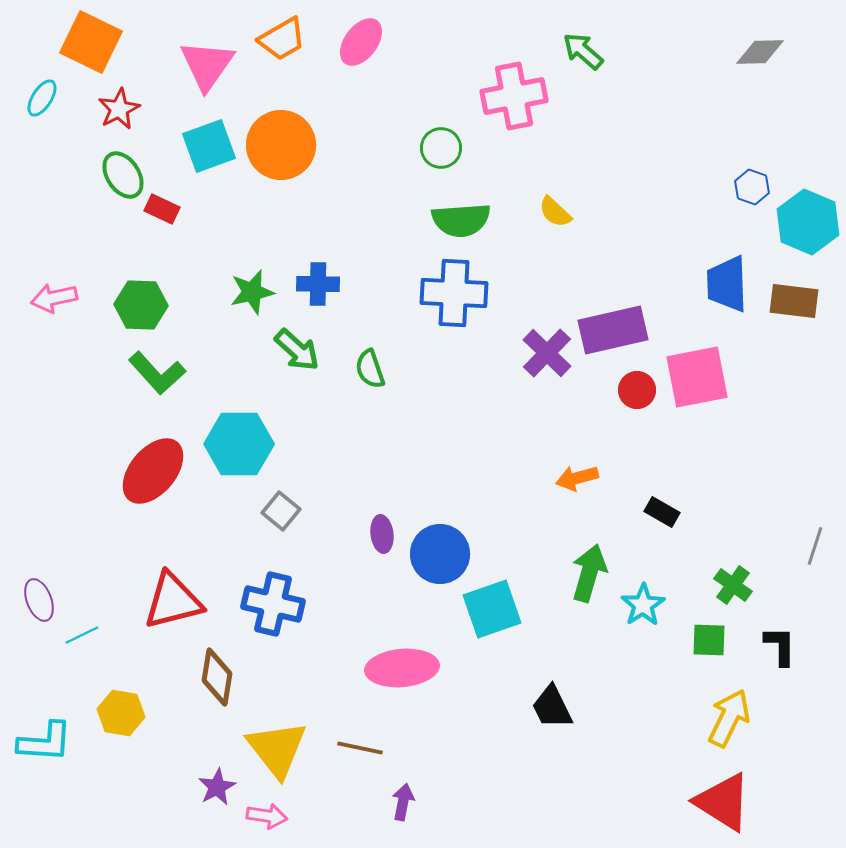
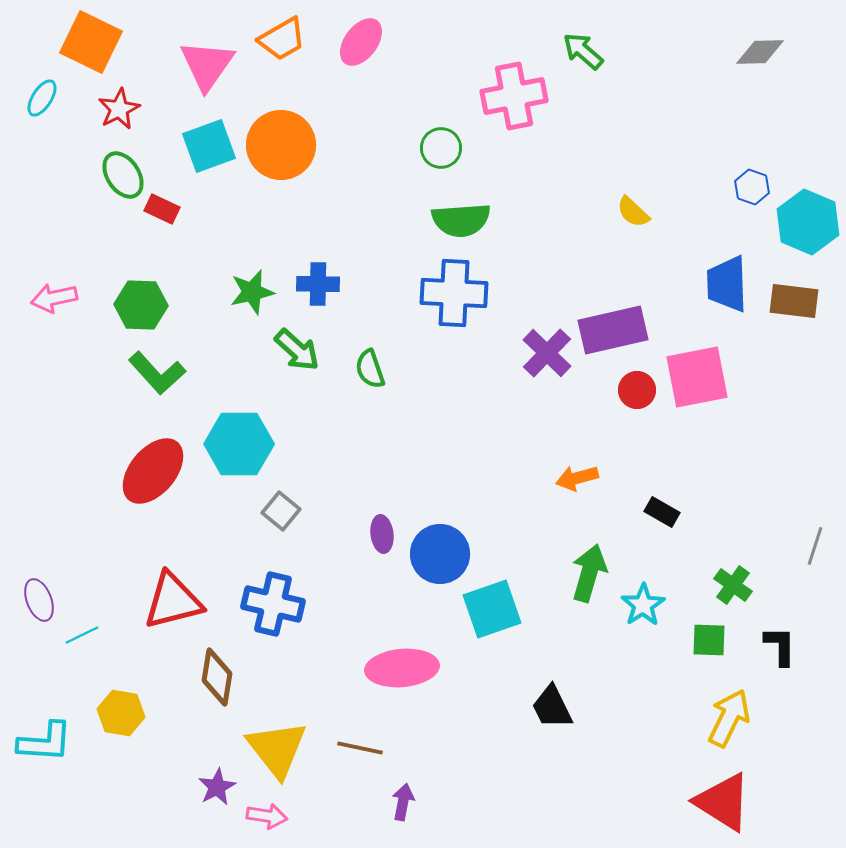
yellow semicircle at (555, 212): moved 78 px right
